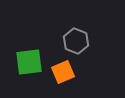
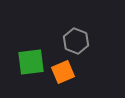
green square: moved 2 px right
